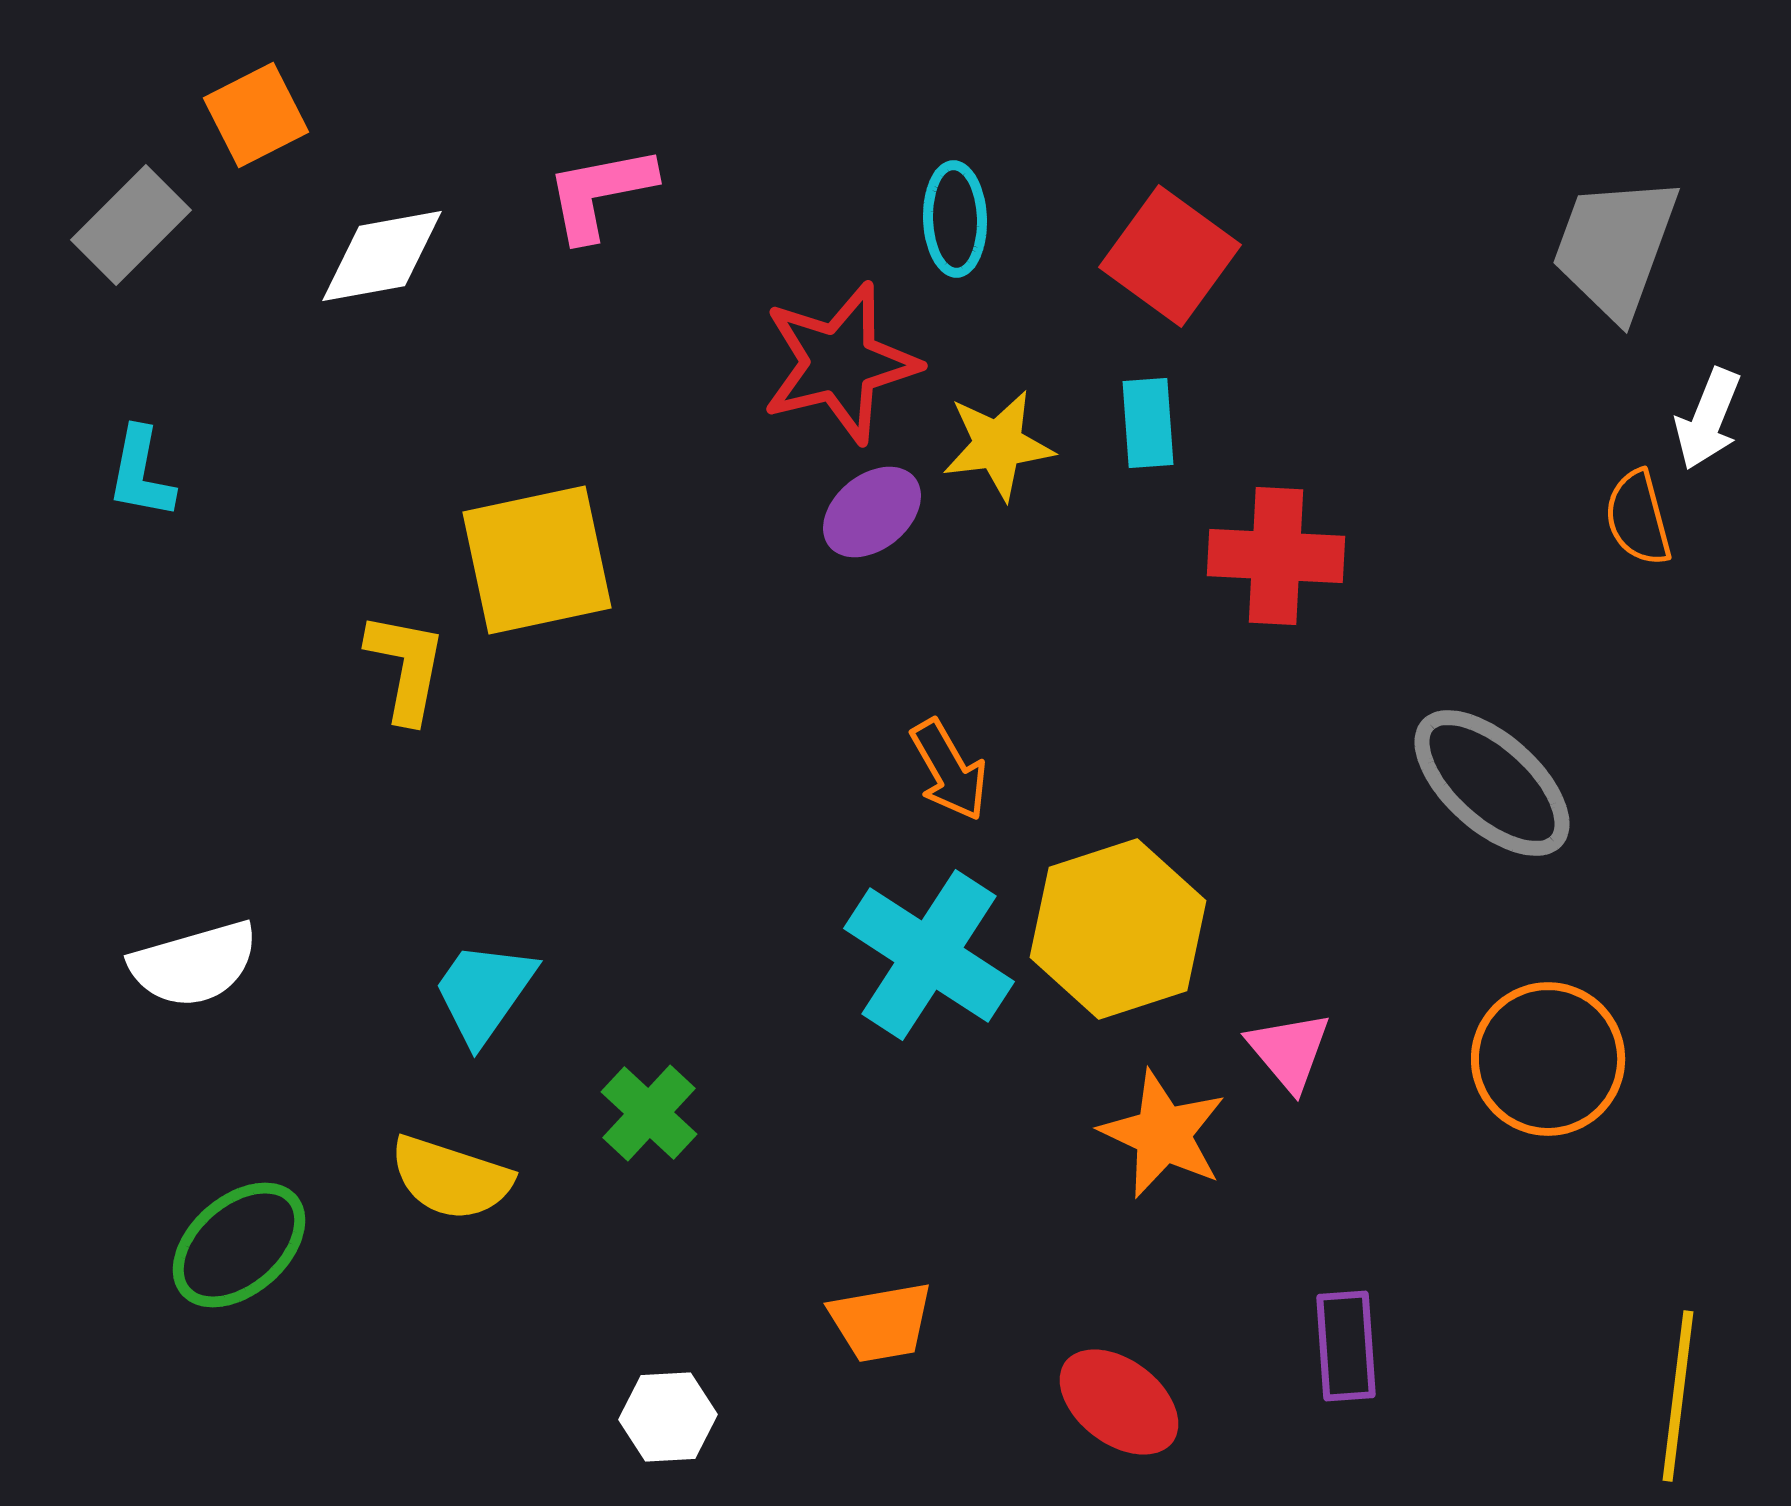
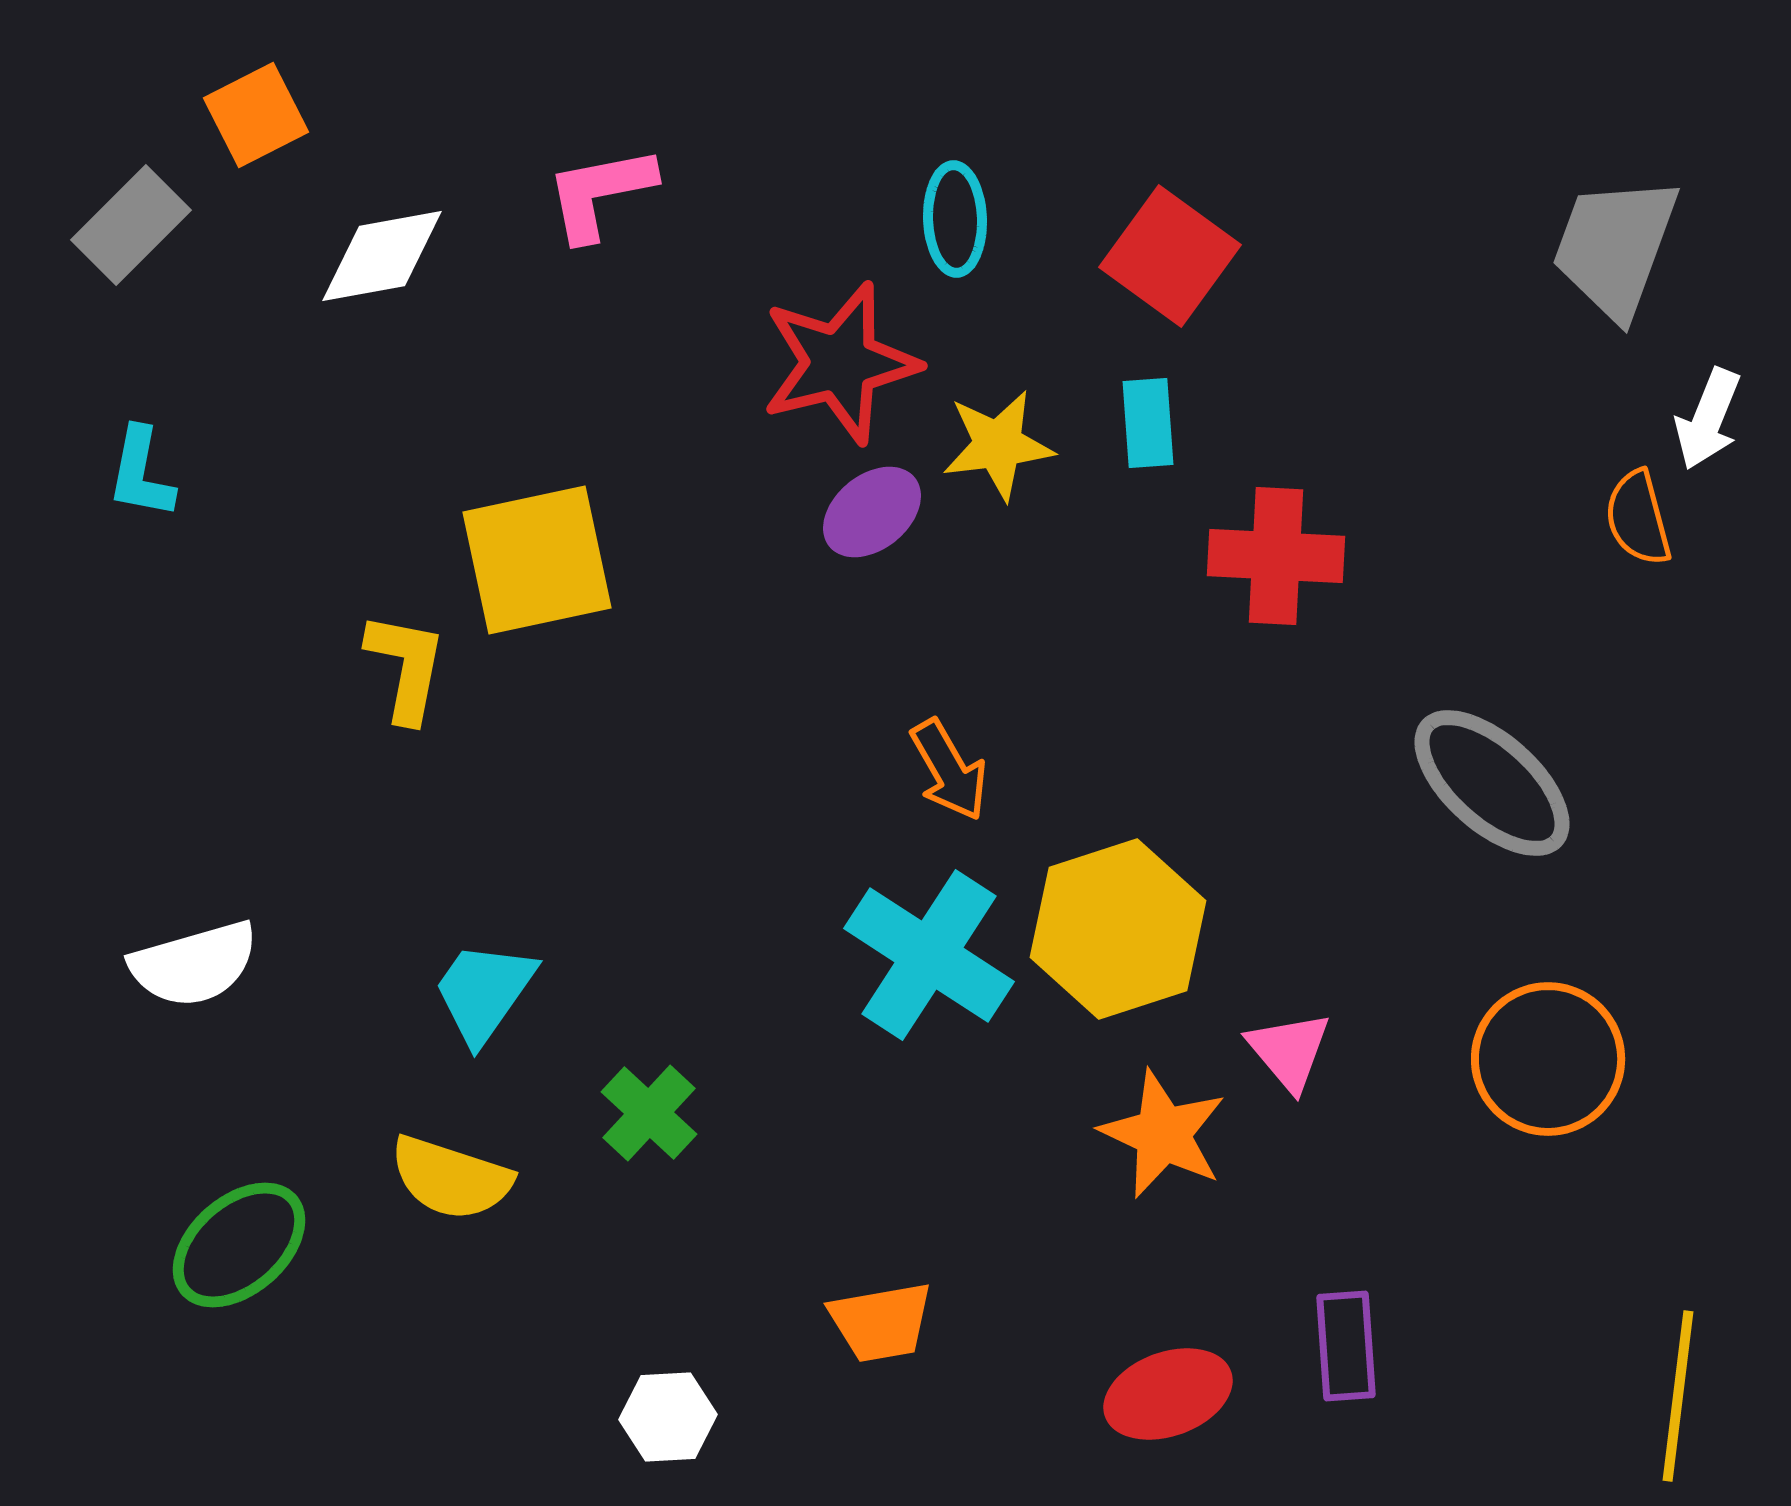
red ellipse: moved 49 px right, 8 px up; rotated 57 degrees counterclockwise
